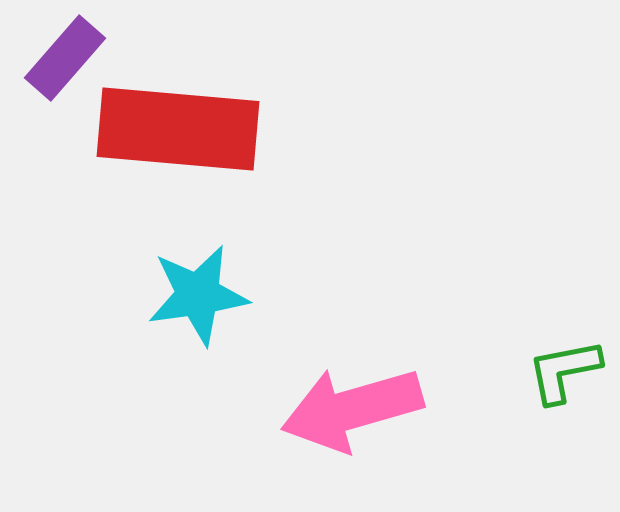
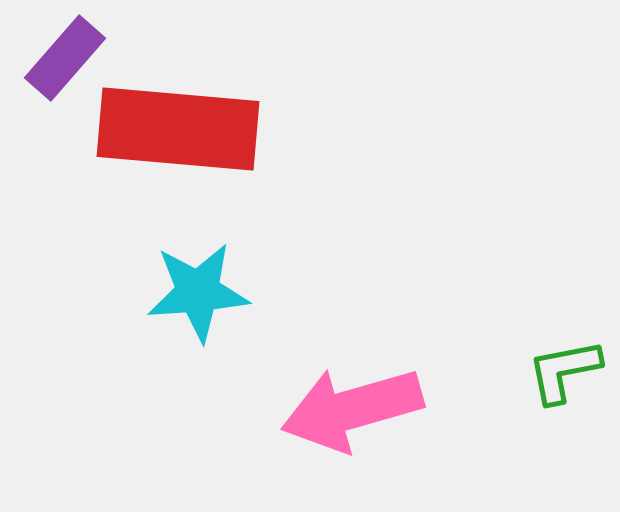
cyan star: moved 3 px up; rotated 4 degrees clockwise
